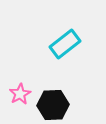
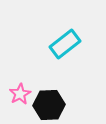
black hexagon: moved 4 px left
